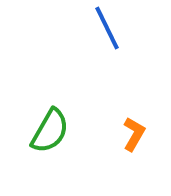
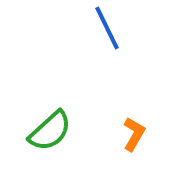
green semicircle: rotated 18 degrees clockwise
